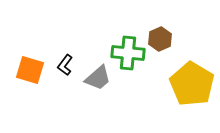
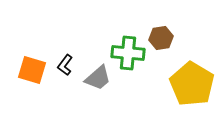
brown hexagon: moved 1 px right, 1 px up; rotated 15 degrees clockwise
orange square: moved 2 px right
